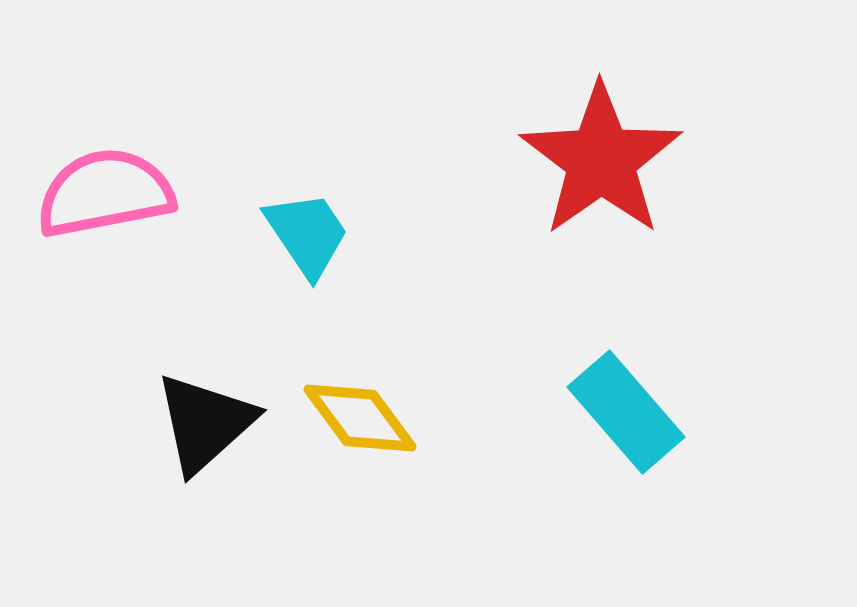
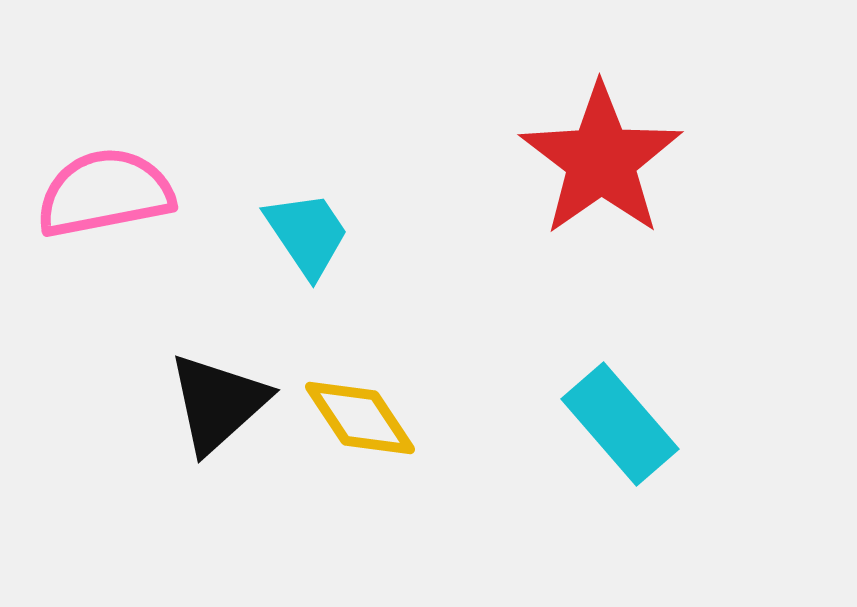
cyan rectangle: moved 6 px left, 12 px down
yellow diamond: rotated 3 degrees clockwise
black triangle: moved 13 px right, 20 px up
